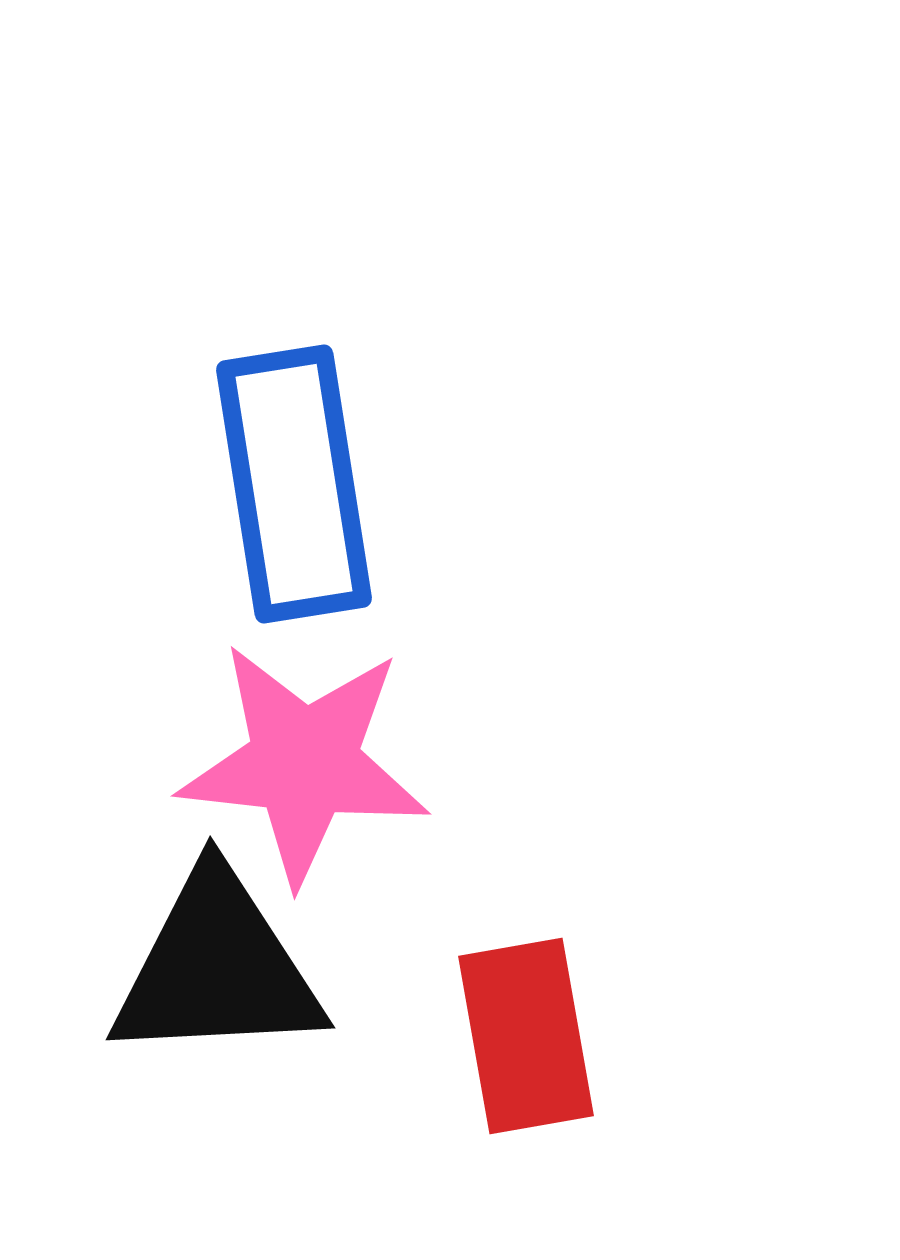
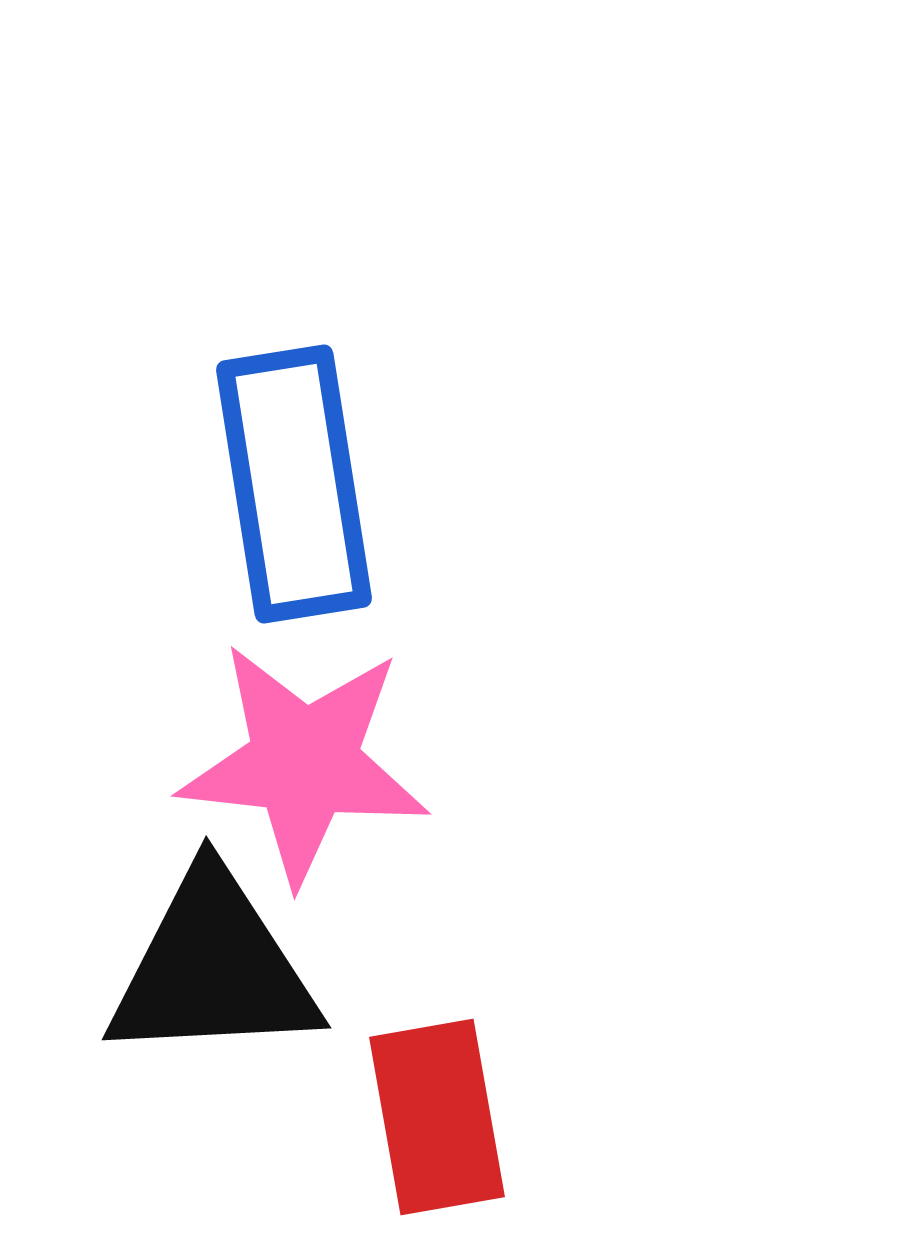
black triangle: moved 4 px left
red rectangle: moved 89 px left, 81 px down
